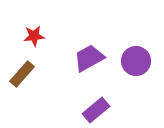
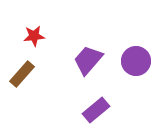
purple trapezoid: moved 1 px left, 2 px down; rotated 20 degrees counterclockwise
